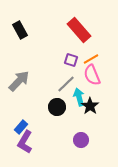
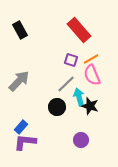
black star: rotated 18 degrees counterclockwise
purple L-shape: rotated 65 degrees clockwise
